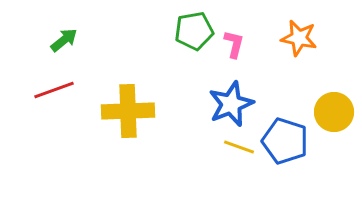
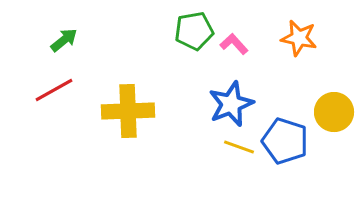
pink L-shape: rotated 56 degrees counterclockwise
red line: rotated 9 degrees counterclockwise
